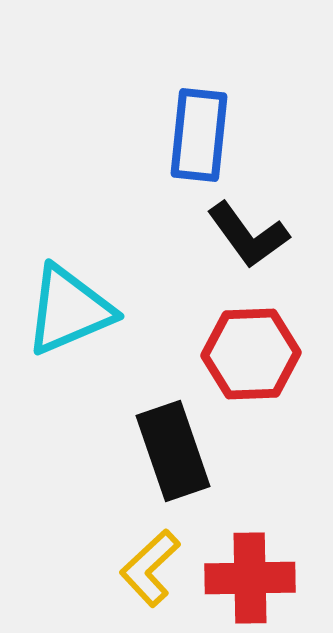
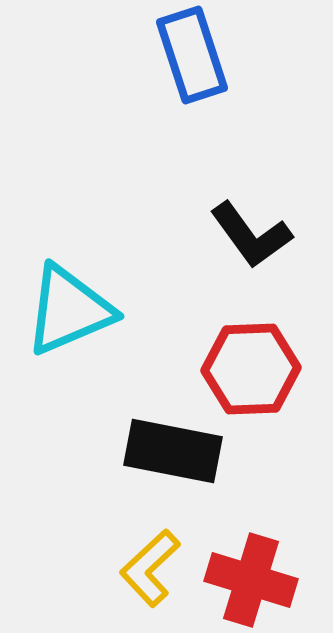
blue rectangle: moved 7 px left, 80 px up; rotated 24 degrees counterclockwise
black L-shape: moved 3 px right
red hexagon: moved 15 px down
black rectangle: rotated 60 degrees counterclockwise
red cross: moved 1 px right, 2 px down; rotated 18 degrees clockwise
